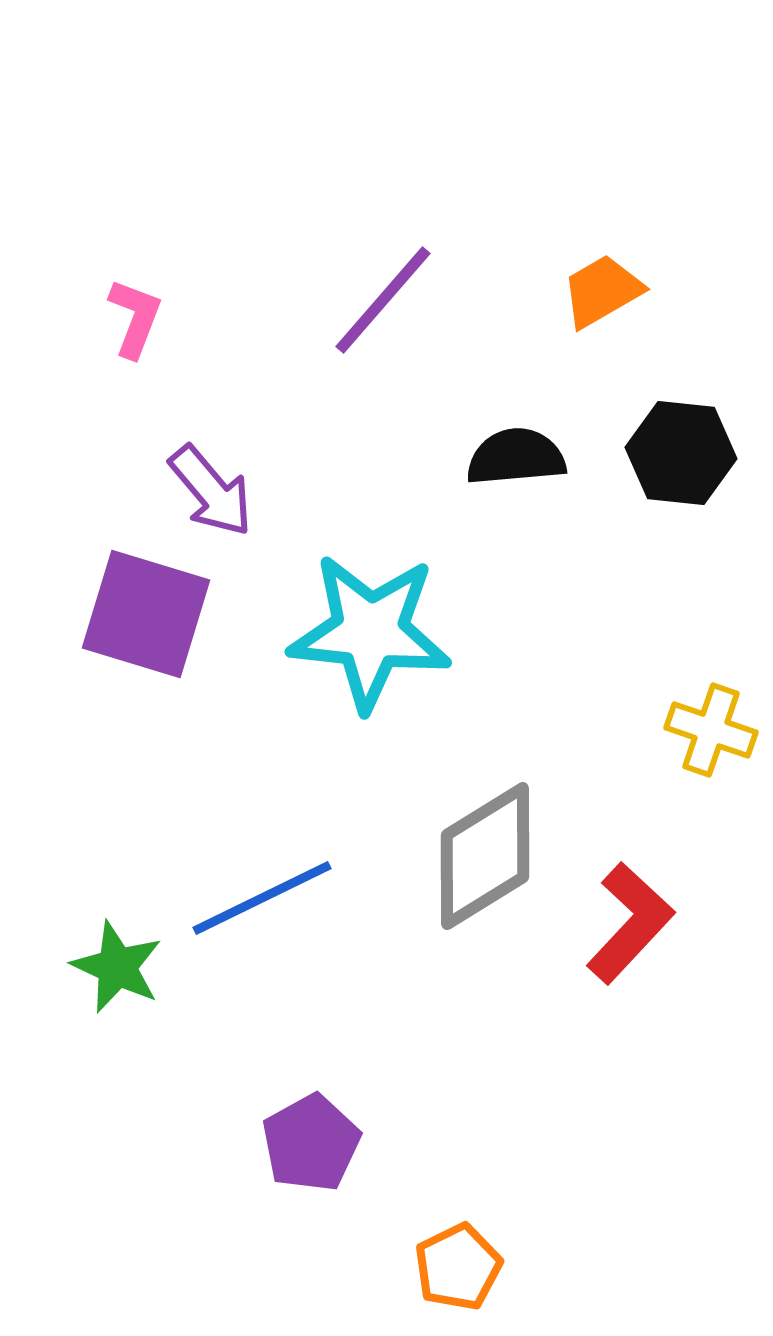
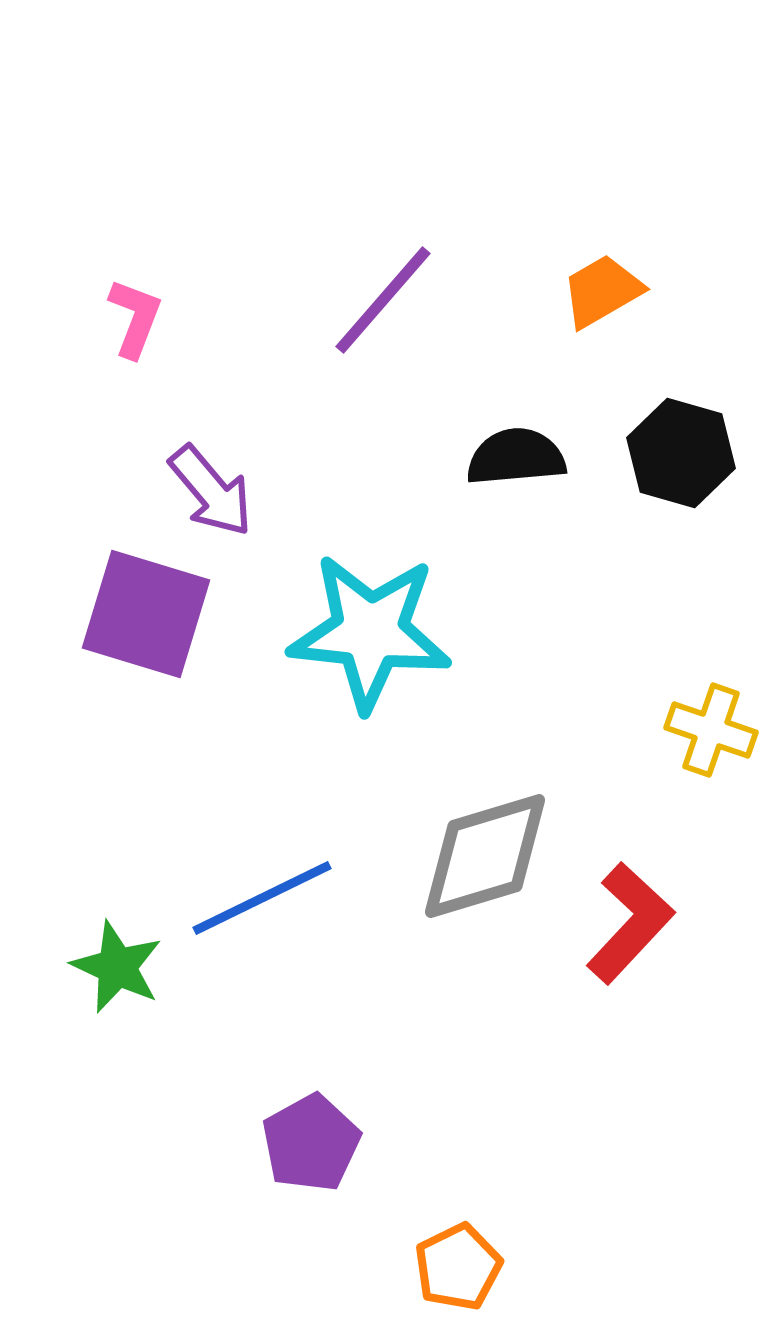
black hexagon: rotated 10 degrees clockwise
gray diamond: rotated 15 degrees clockwise
